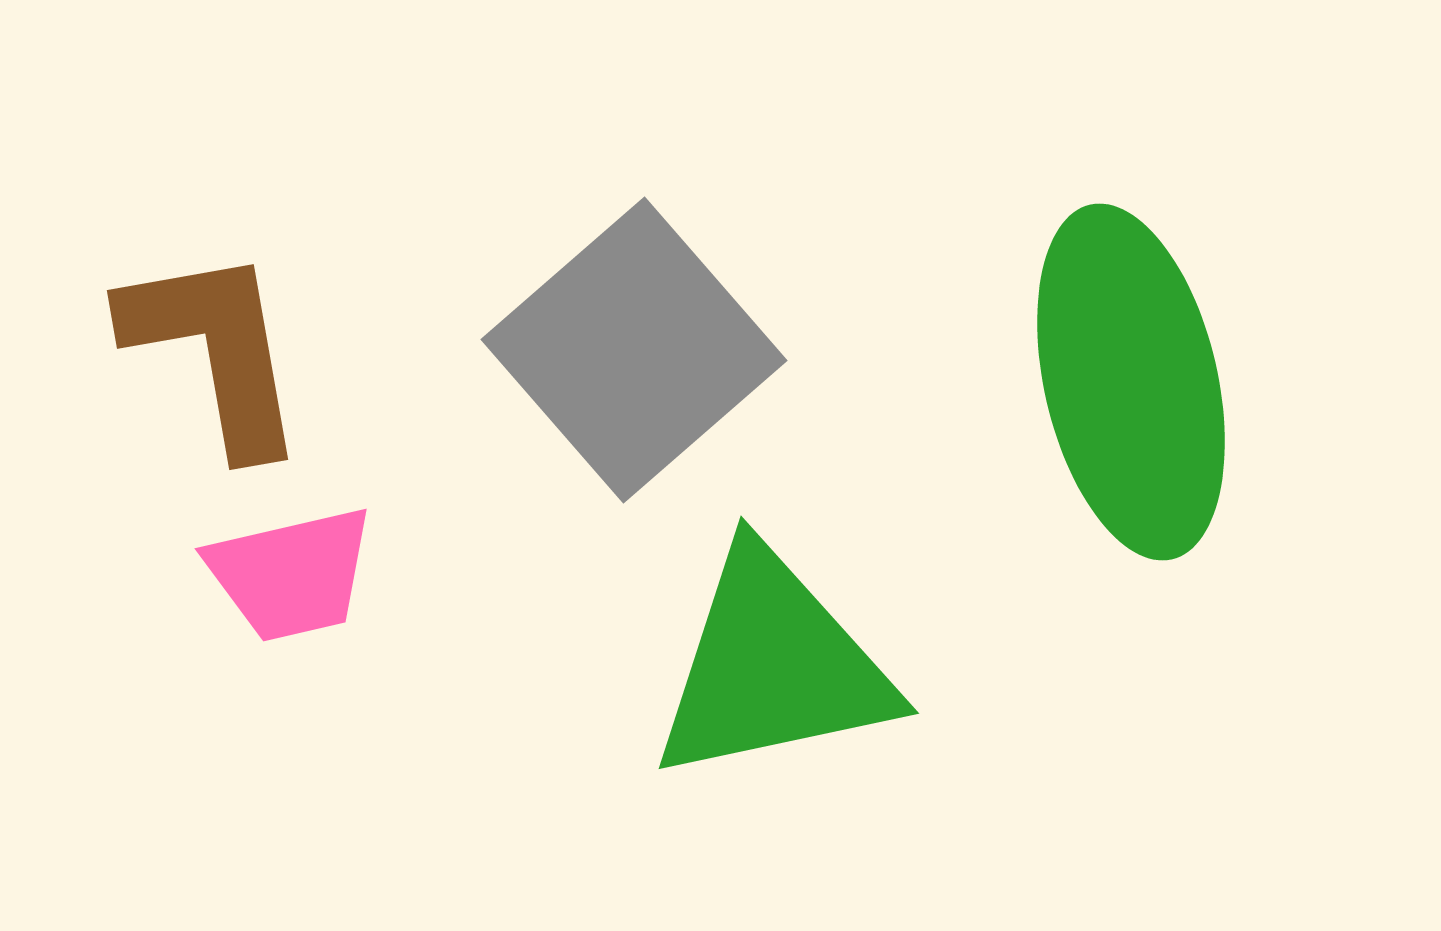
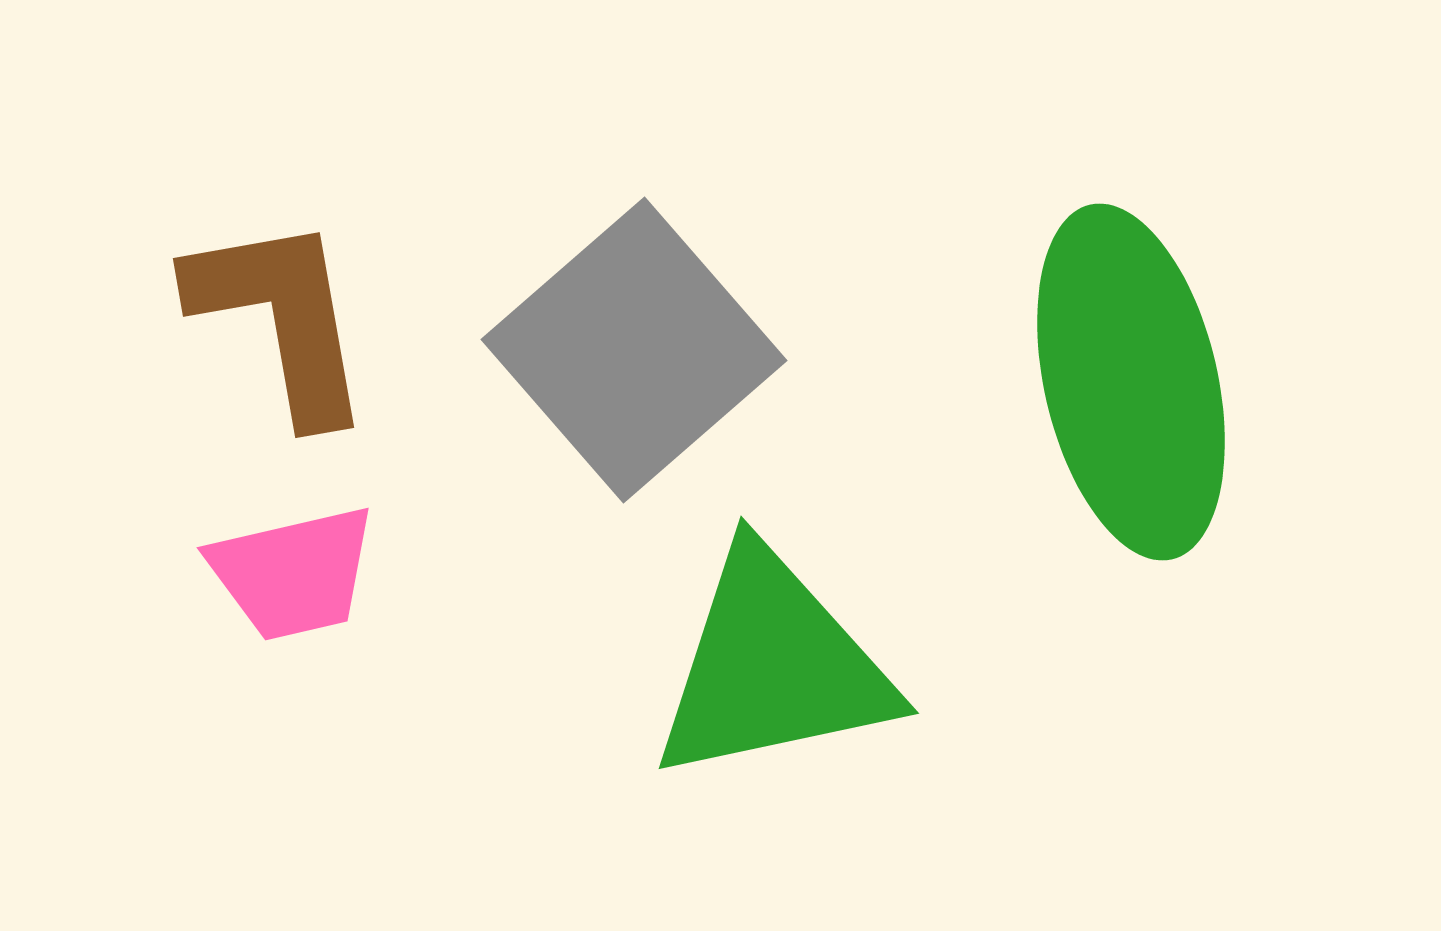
brown L-shape: moved 66 px right, 32 px up
pink trapezoid: moved 2 px right, 1 px up
